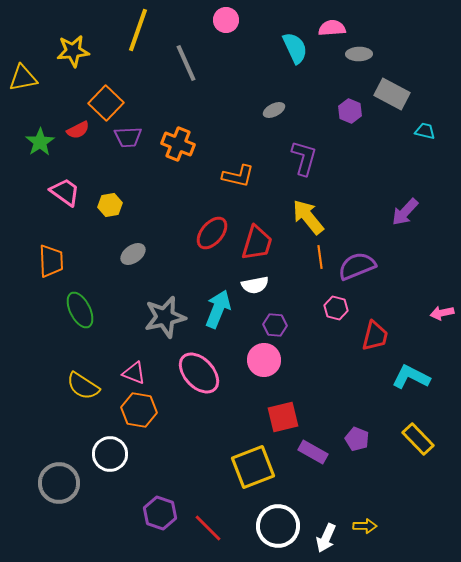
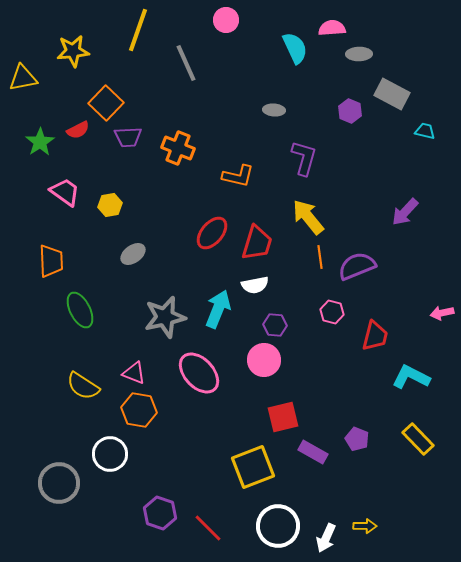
gray ellipse at (274, 110): rotated 30 degrees clockwise
orange cross at (178, 144): moved 4 px down
pink hexagon at (336, 308): moved 4 px left, 4 px down
